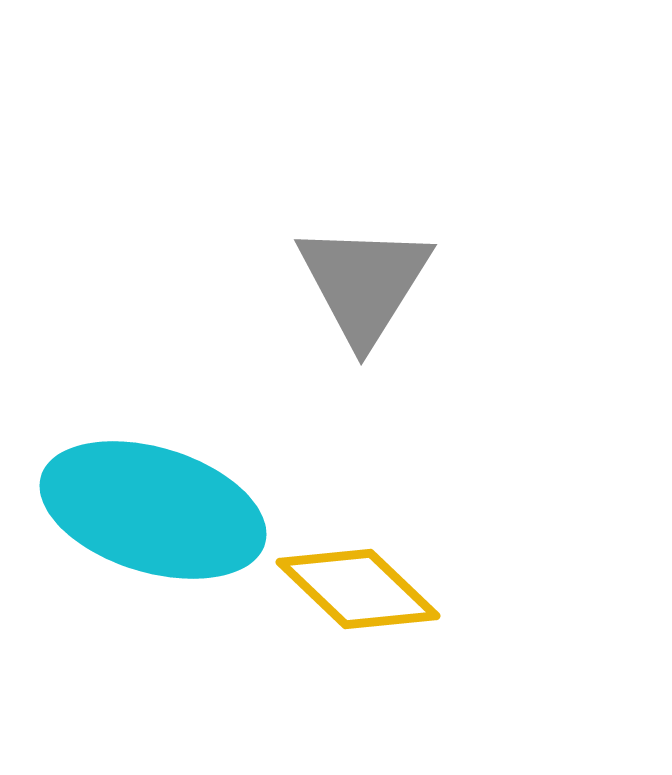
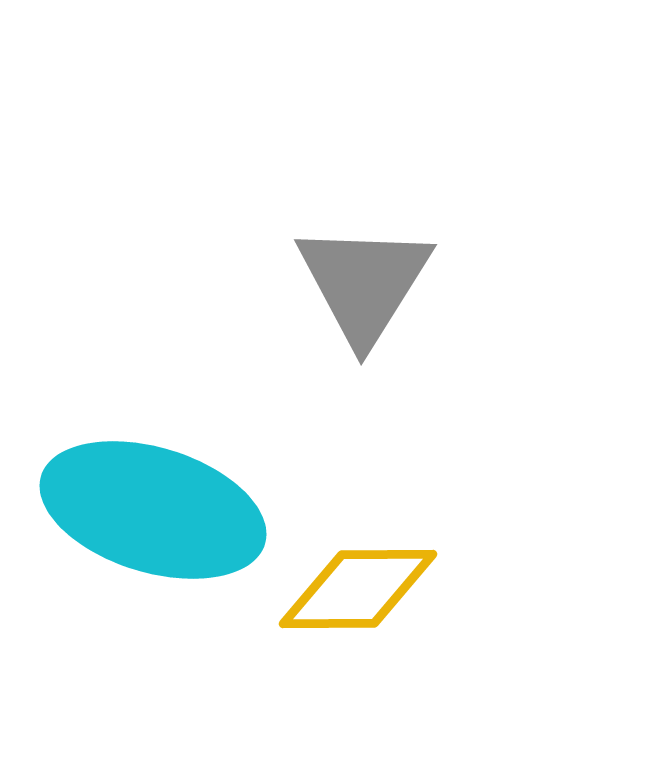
yellow diamond: rotated 44 degrees counterclockwise
